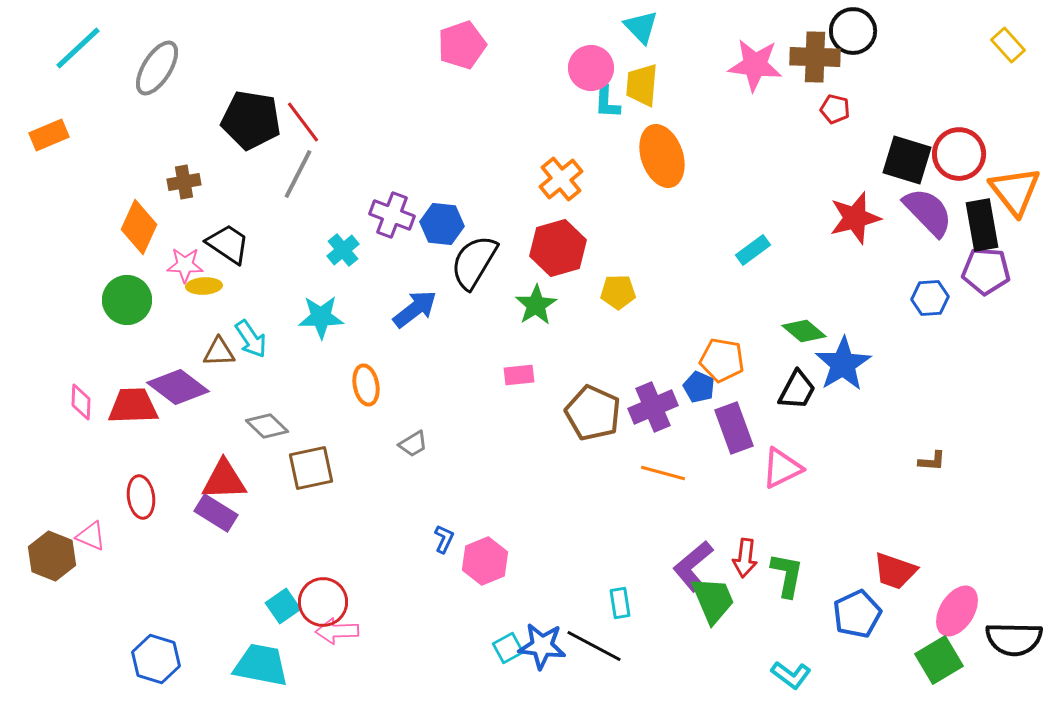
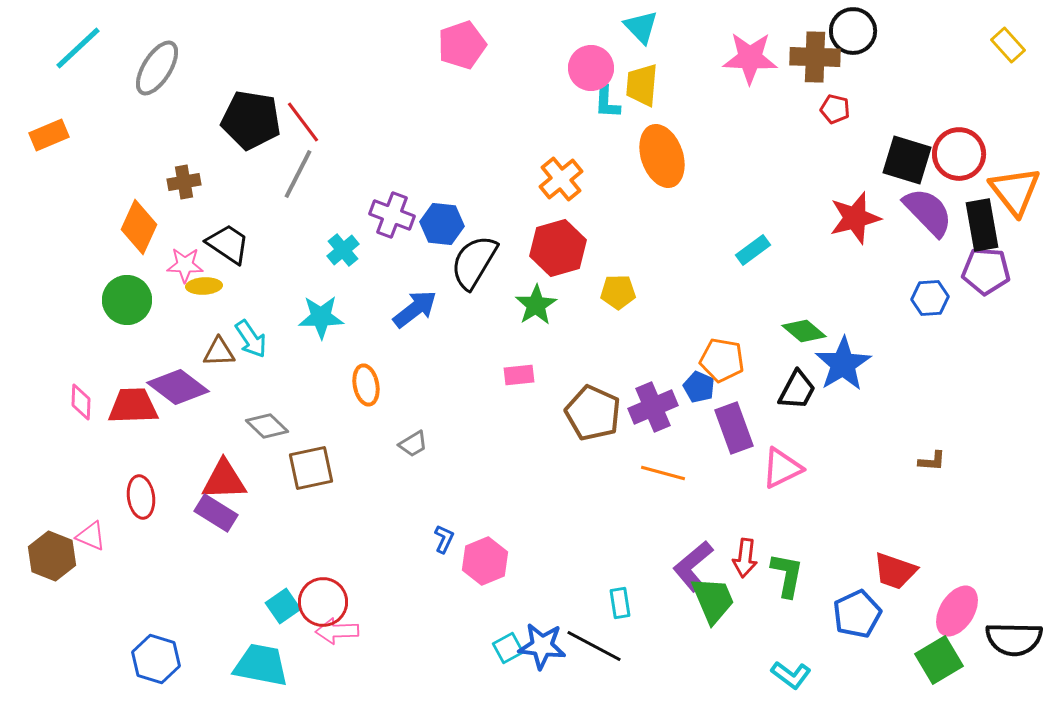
pink star at (755, 65): moved 5 px left, 7 px up; rotated 4 degrees counterclockwise
